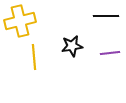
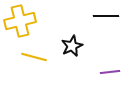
black star: rotated 15 degrees counterclockwise
purple line: moved 19 px down
yellow line: rotated 70 degrees counterclockwise
